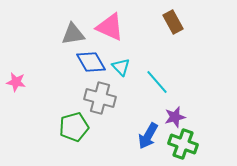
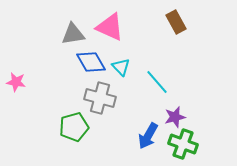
brown rectangle: moved 3 px right
